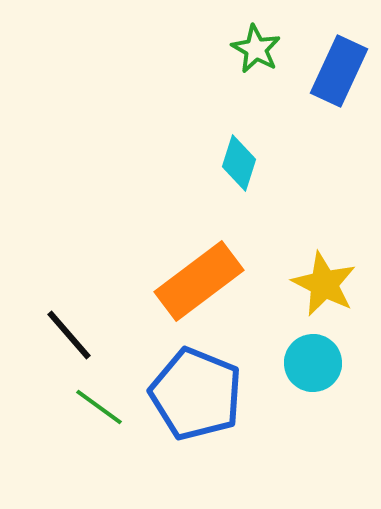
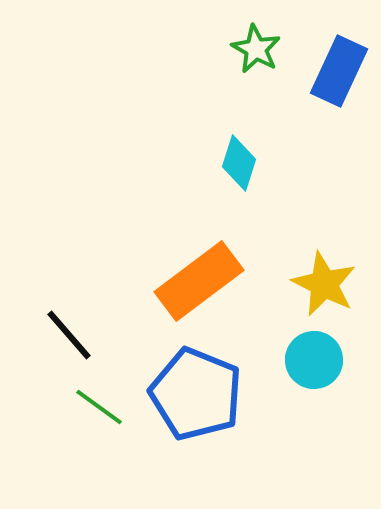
cyan circle: moved 1 px right, 3 px up
